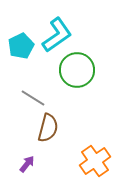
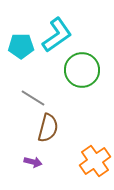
cyan pentagon: rotated 25 degrees clockwise
green circle: moved 5 px right
purple arrow: moved 6 px right, 2 px up; rotated 66 degrees clockwise
